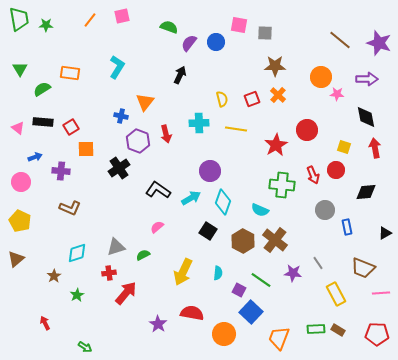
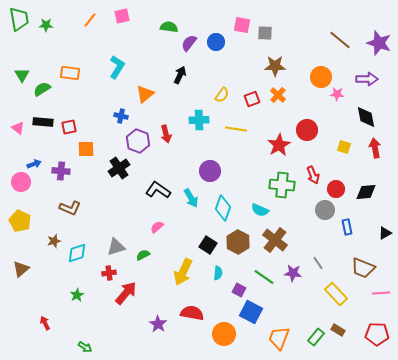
pink square at (239, 25): moved 3 px right
green semicircle at (169, 27): rotated 12 degrees counterclockwise
green triangle at (20, 69): moved 2 px right, 6 px down
yellow semicircle at (222, 99): moved 4 px up; rotated 49 degrees clockwise
orange triangle at (145, 102): moved 8 px up; rotated 12 degrees clockwise
cyan cross at (199, 123): moved 3 px up
red square at (71, 127): moved 2 px left; rotated 21 degrees clockwise
red star at (276, 145): moved 3 px right
blue arrow at (35, 157): moved 1 px left, 7 px down
red circle at (336, 170): moved 19 px down
cyan arrow at (191, 198): rotated 90 degrees clockwise
cyan diamond at (223, 202): moved 6 px down
black square at (208, 231): moved 14 px down
brown hexagon at (243, 241): moved 5 px left, 1 px down
brown triangle at (16, 259): moved 5 px right, 10 px down
brown star at (54, 276): moved 35 px up; rotated 16 degrees clockwise
green line at (261, 280): moved 3 px right, 3 px up
yellow rectangle at (336, 294): rotated 15 degrees counterclockwise
blue square at (251, 312): rotated 15 degrees counterclockwise
green rectangle at (316, 329): moved 8 px down; rotated 48 degrees counterclockwise
